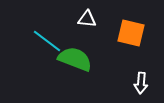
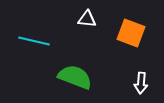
orange square: rotated 8 degrees clockwise
cyan line: moved 13 px left; rotated 24 degrees counterclockwise
green semicircle: moved 18 px down
